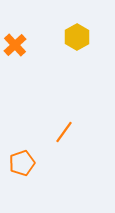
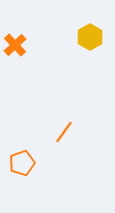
yellow hexagon: moved 13 px right
